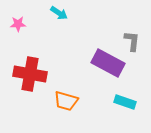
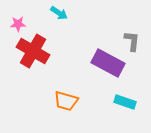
red cross: moved 3 px right, 23 px up; rotated 20 degrees clockwise
